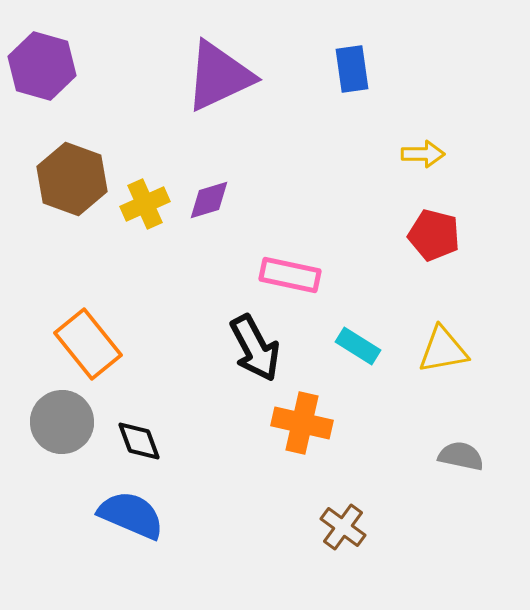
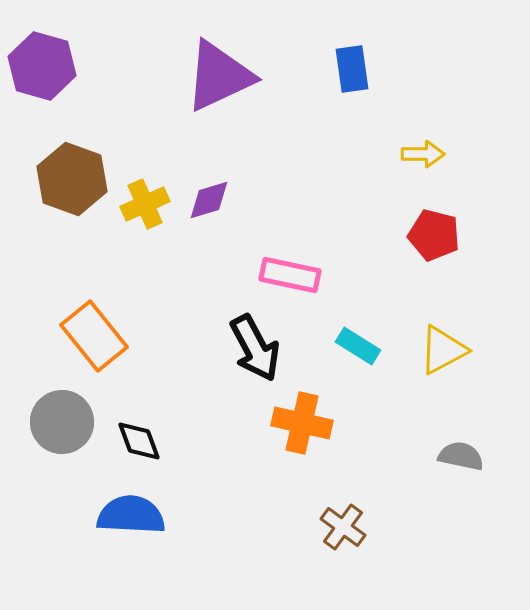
orange rectangle: moved 6 px right, 8 px up
yellow triangle: rotated 18 degrees counterclockwise
blue semicircle: rotated 20 degrees counterclockwise
